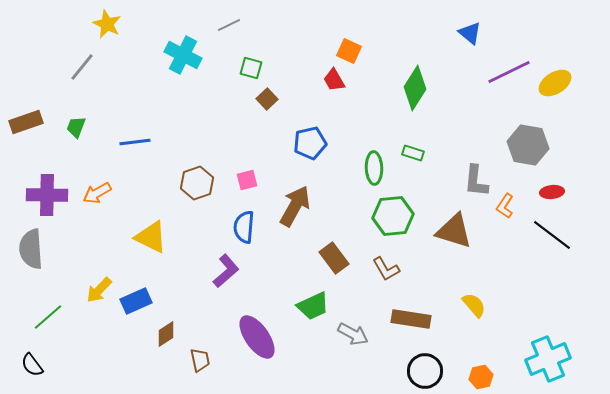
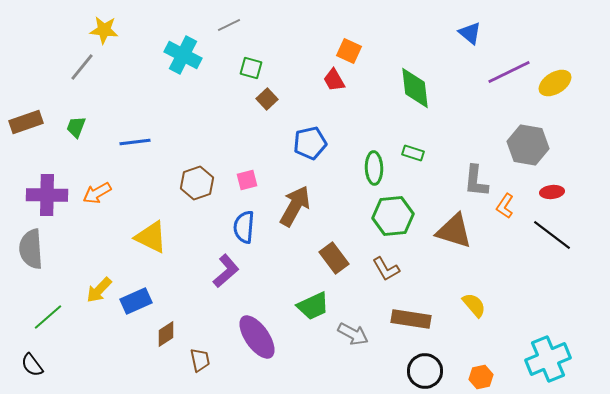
yellow star at (107, 24): moved 3 px left, 6 px down; rotated 20 degrees counterclockwise
green diamond at (415, 88): rotated 39 degrees counterclockwise
